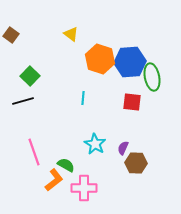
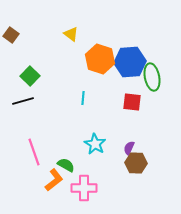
purple semicircle: moved 6 px right
